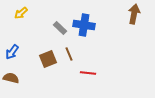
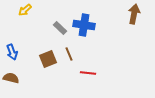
yellow arrow: moved 4 px right, 3 px up
blue arrow: rotated 56 degrees counterclockwise
